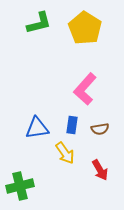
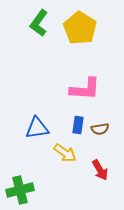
green L-shape: rotated 140 degrees clockwise
yellow pentagon: moved 5 px left
pink L-shape: rotated 128 degrees counterclockwise
blue rectangle: moved 6 px right
yellow arrow: rotated 20 degrees counterclockwise
green cross: moved 4 px down
